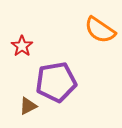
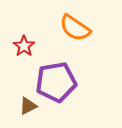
orange semicircle: moved 25 px left, 2 px up
red star: moved 2 px right
